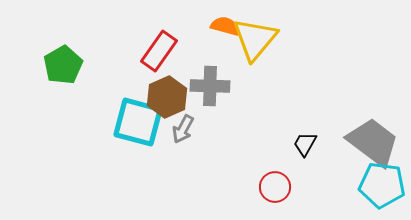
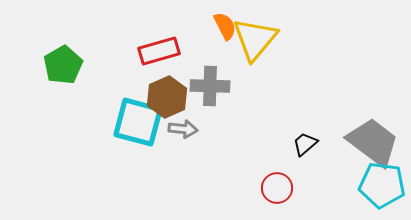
orange semicircle: rotated 48 degrees clockwise
red rectangle: rotated 39 degrees clockwise
gray arrow: rotated 112 degrees counterclockwise
black trapezoid: rotated 20 degrees clockwise
red circle: moved 2 px right, 1 px down
